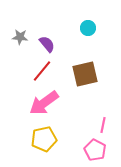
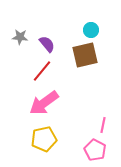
cyan circle: moved 3 px right, 2 px down
brown square: moved 19 px up
